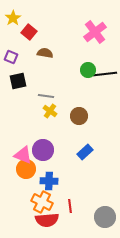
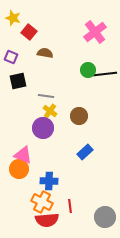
yellow star: rotated 21 degrees counterclockwise
purple circle: moved 22 px up
orange circle: moved 7 px left
